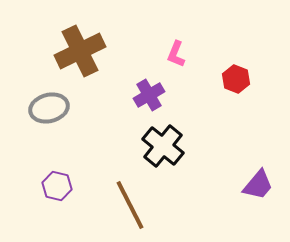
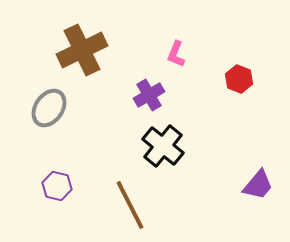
brown cross: moved 2 px right, 1 px up
red hexagon: moved 3 px right
gray ellipse: rotated 42 degrees counterclockwise
